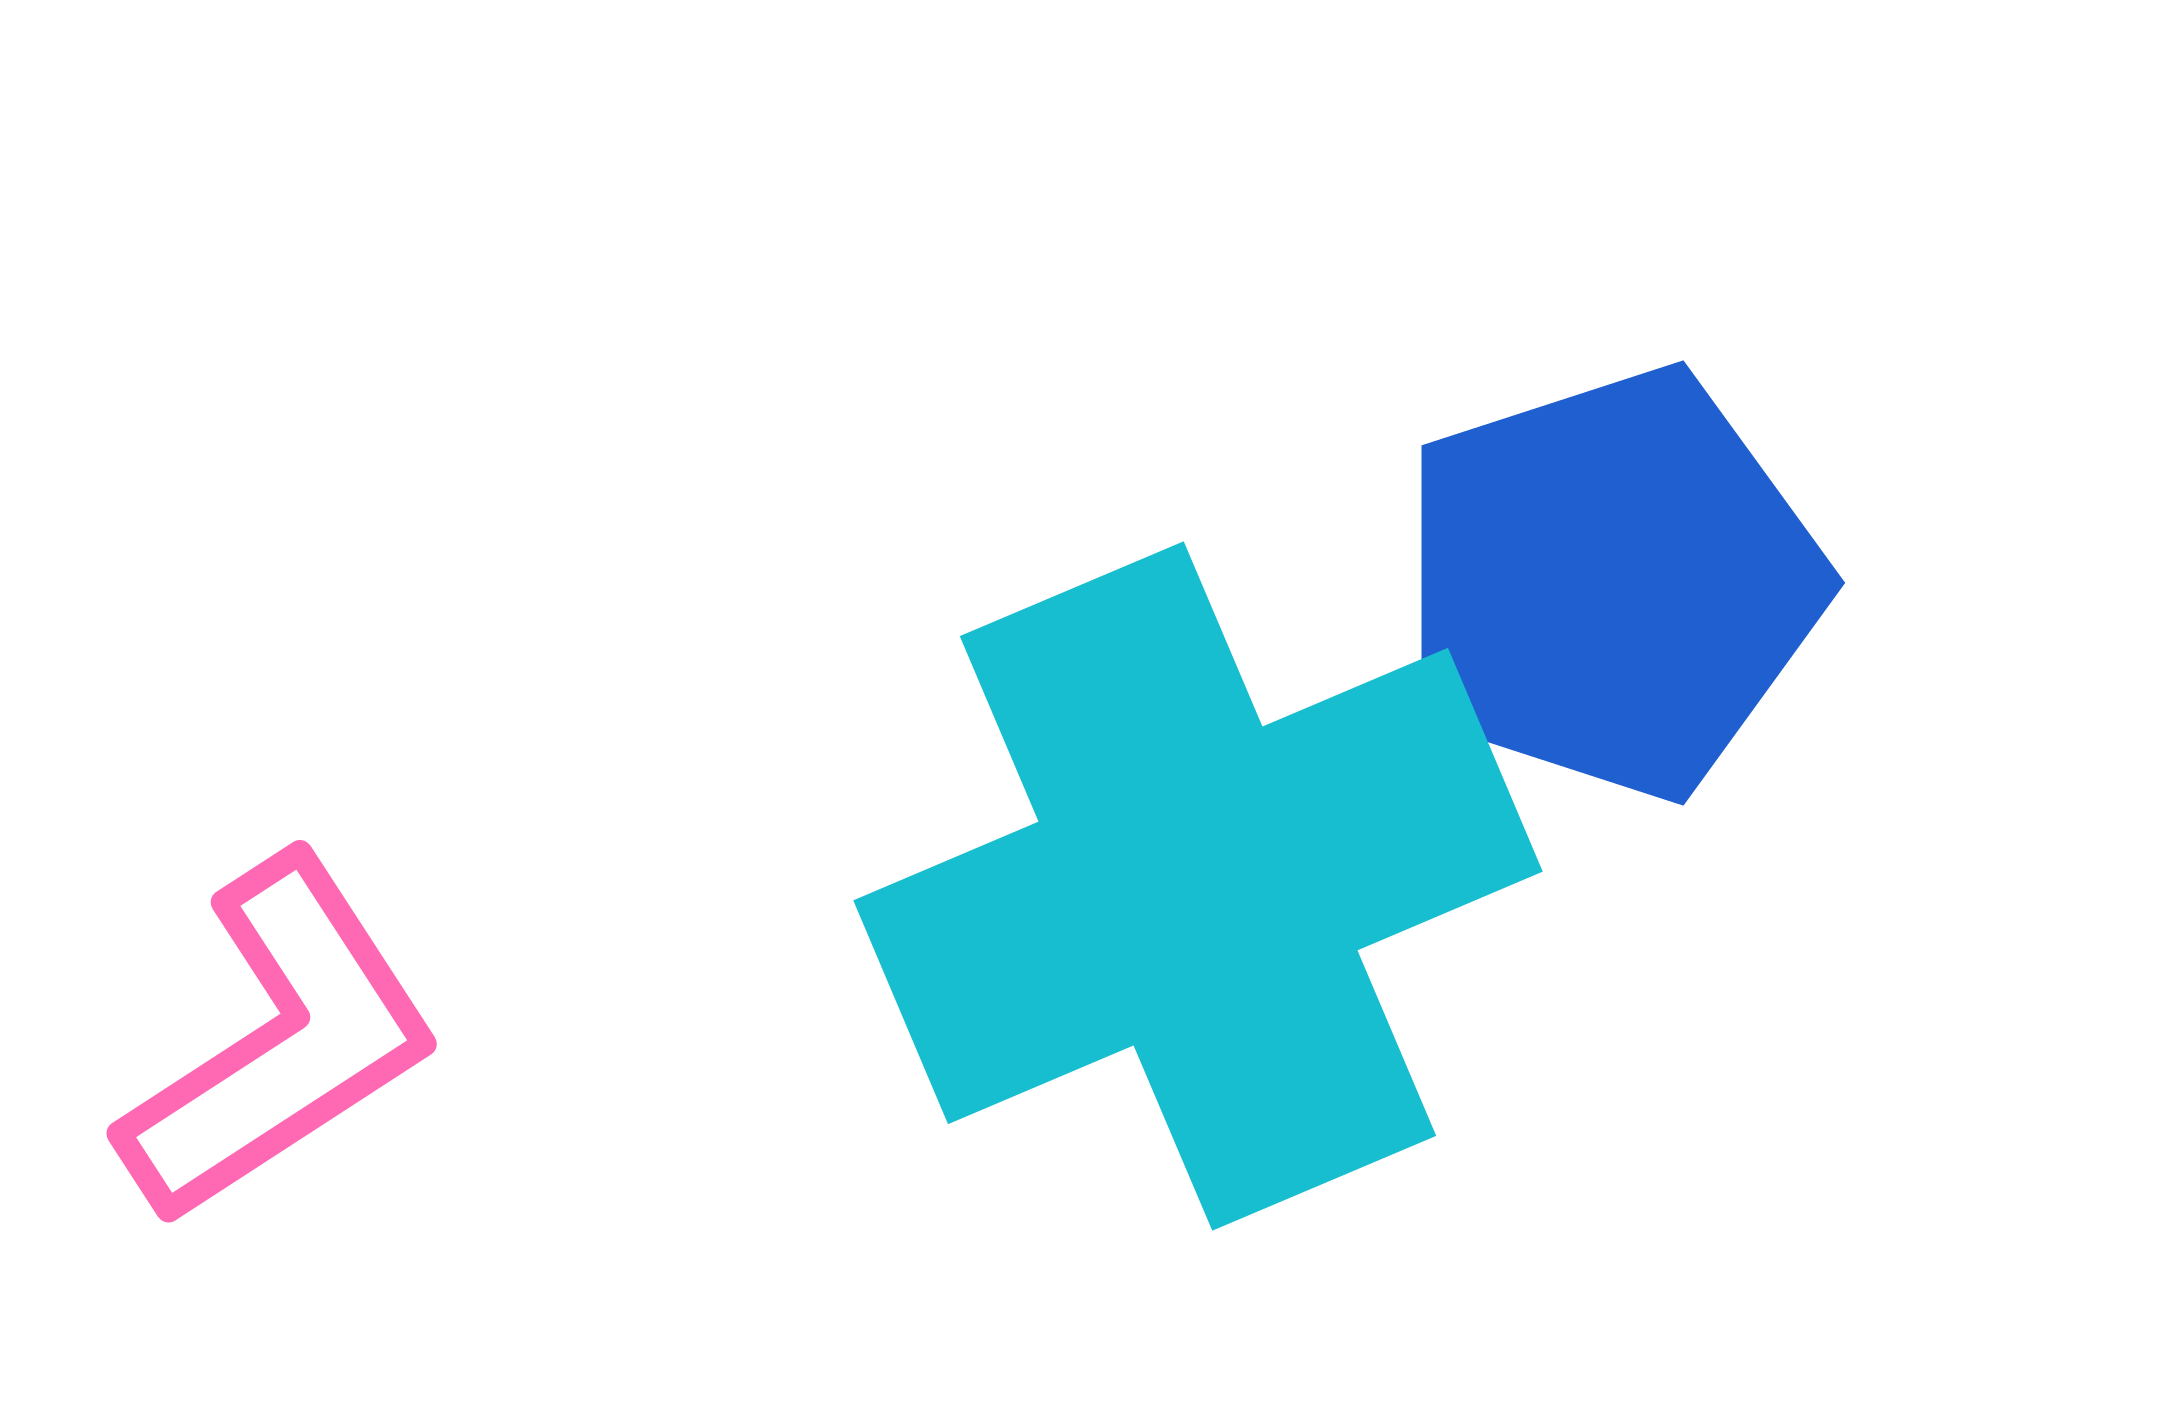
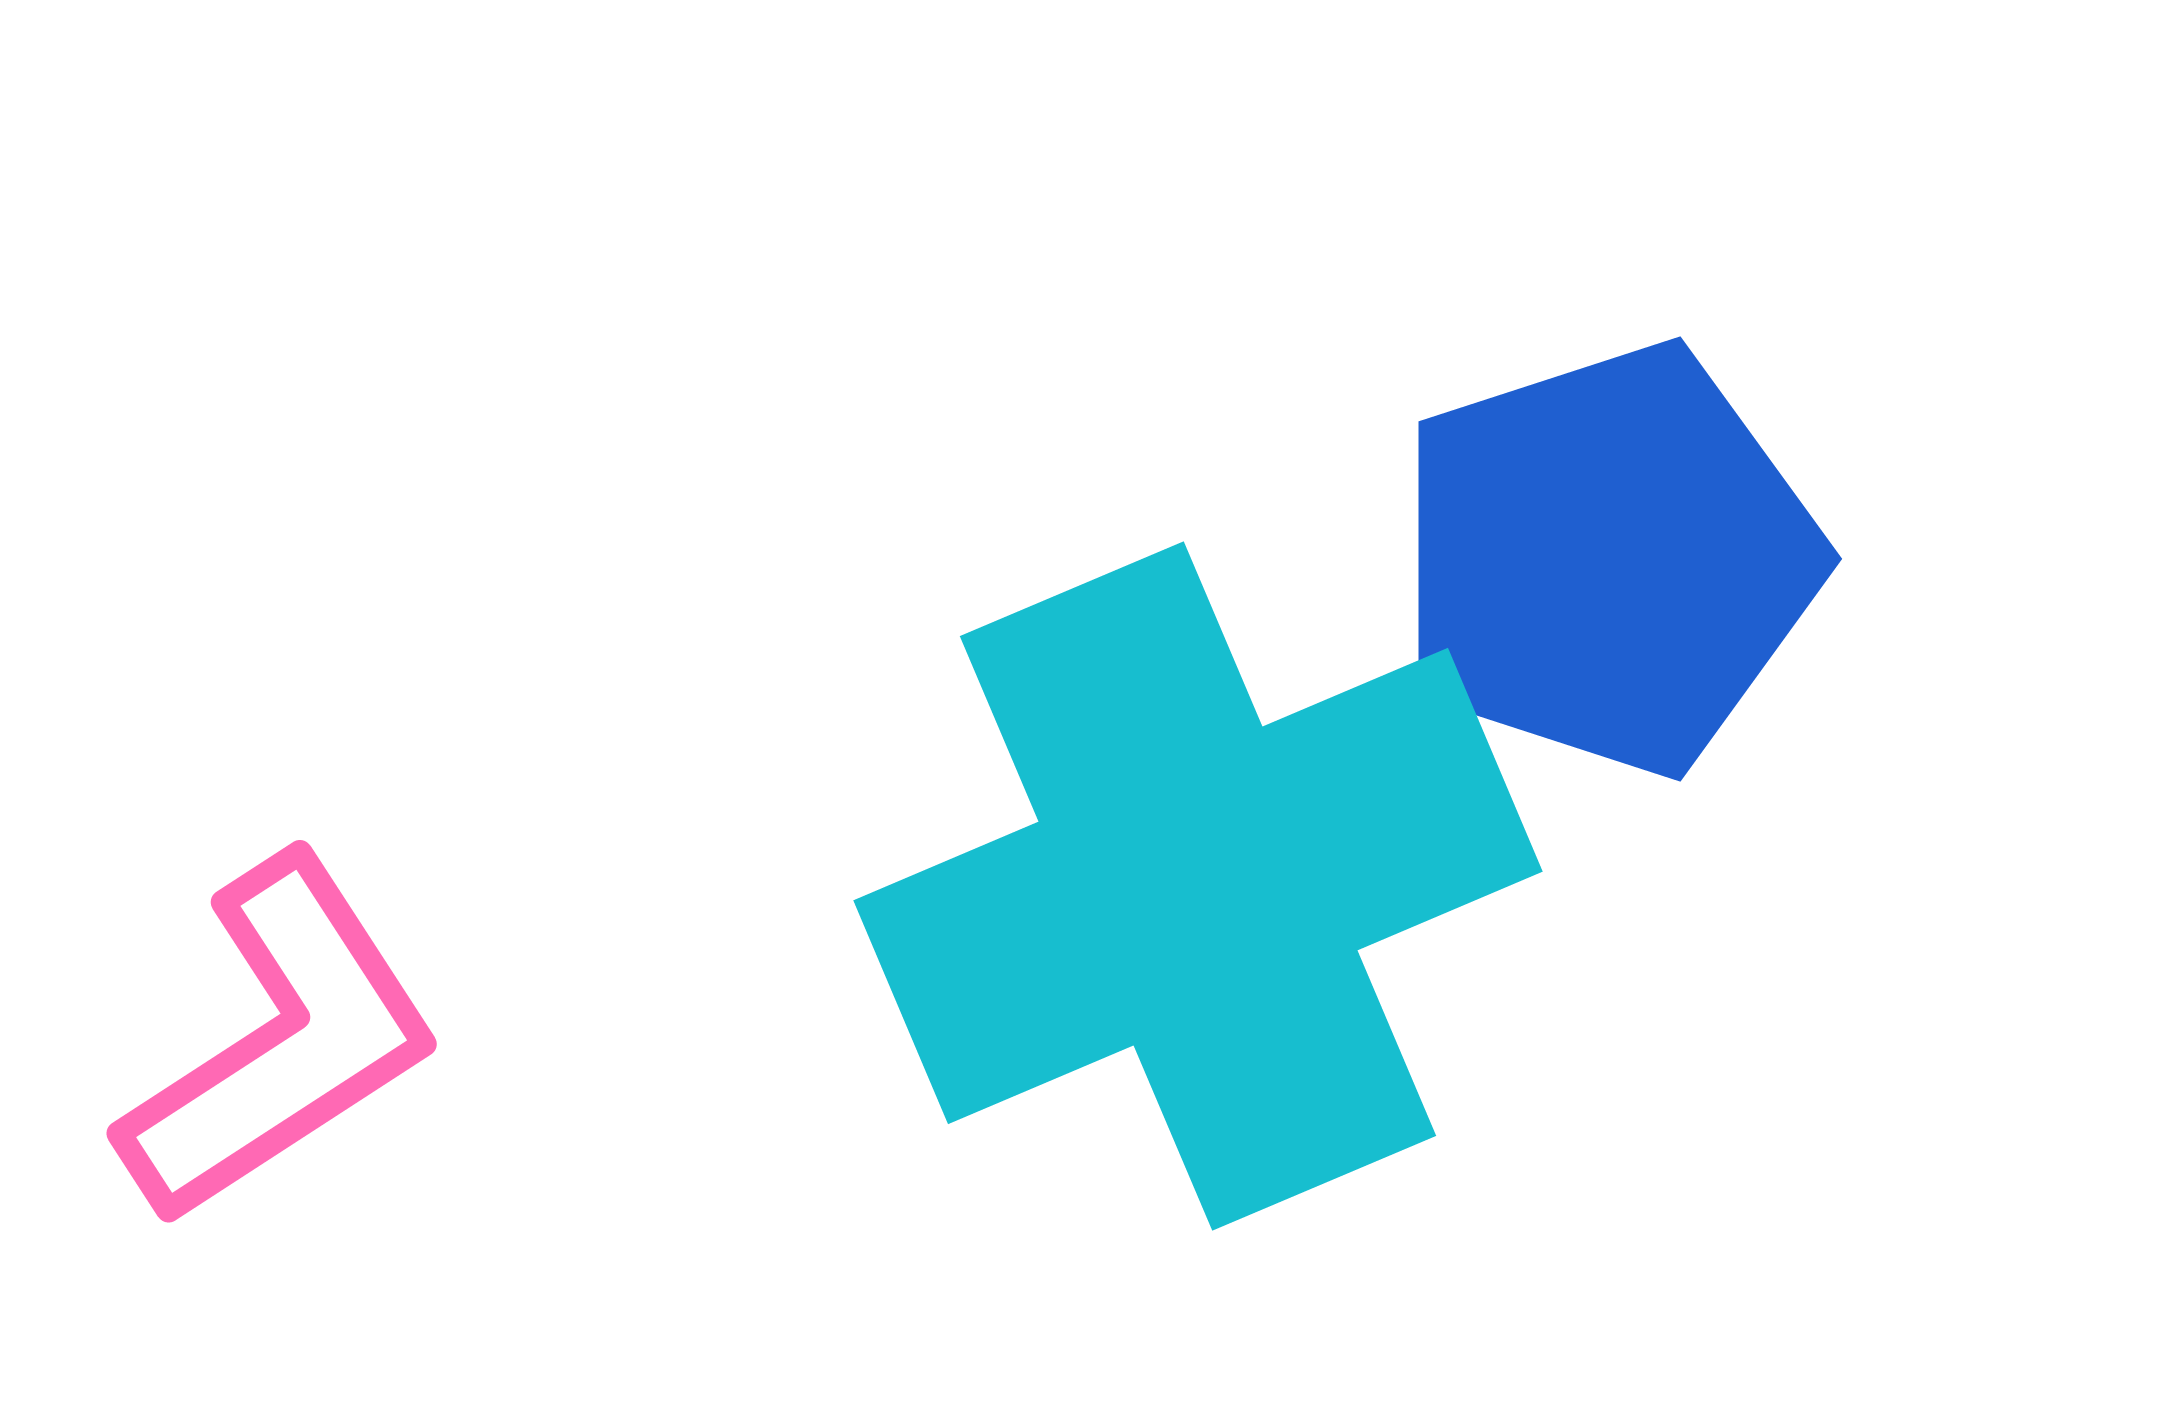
blue pentagon: moved 3 px left, 24 px up
